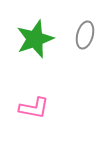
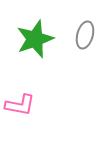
pink L-shape: moved 14 px left, 3 px up
